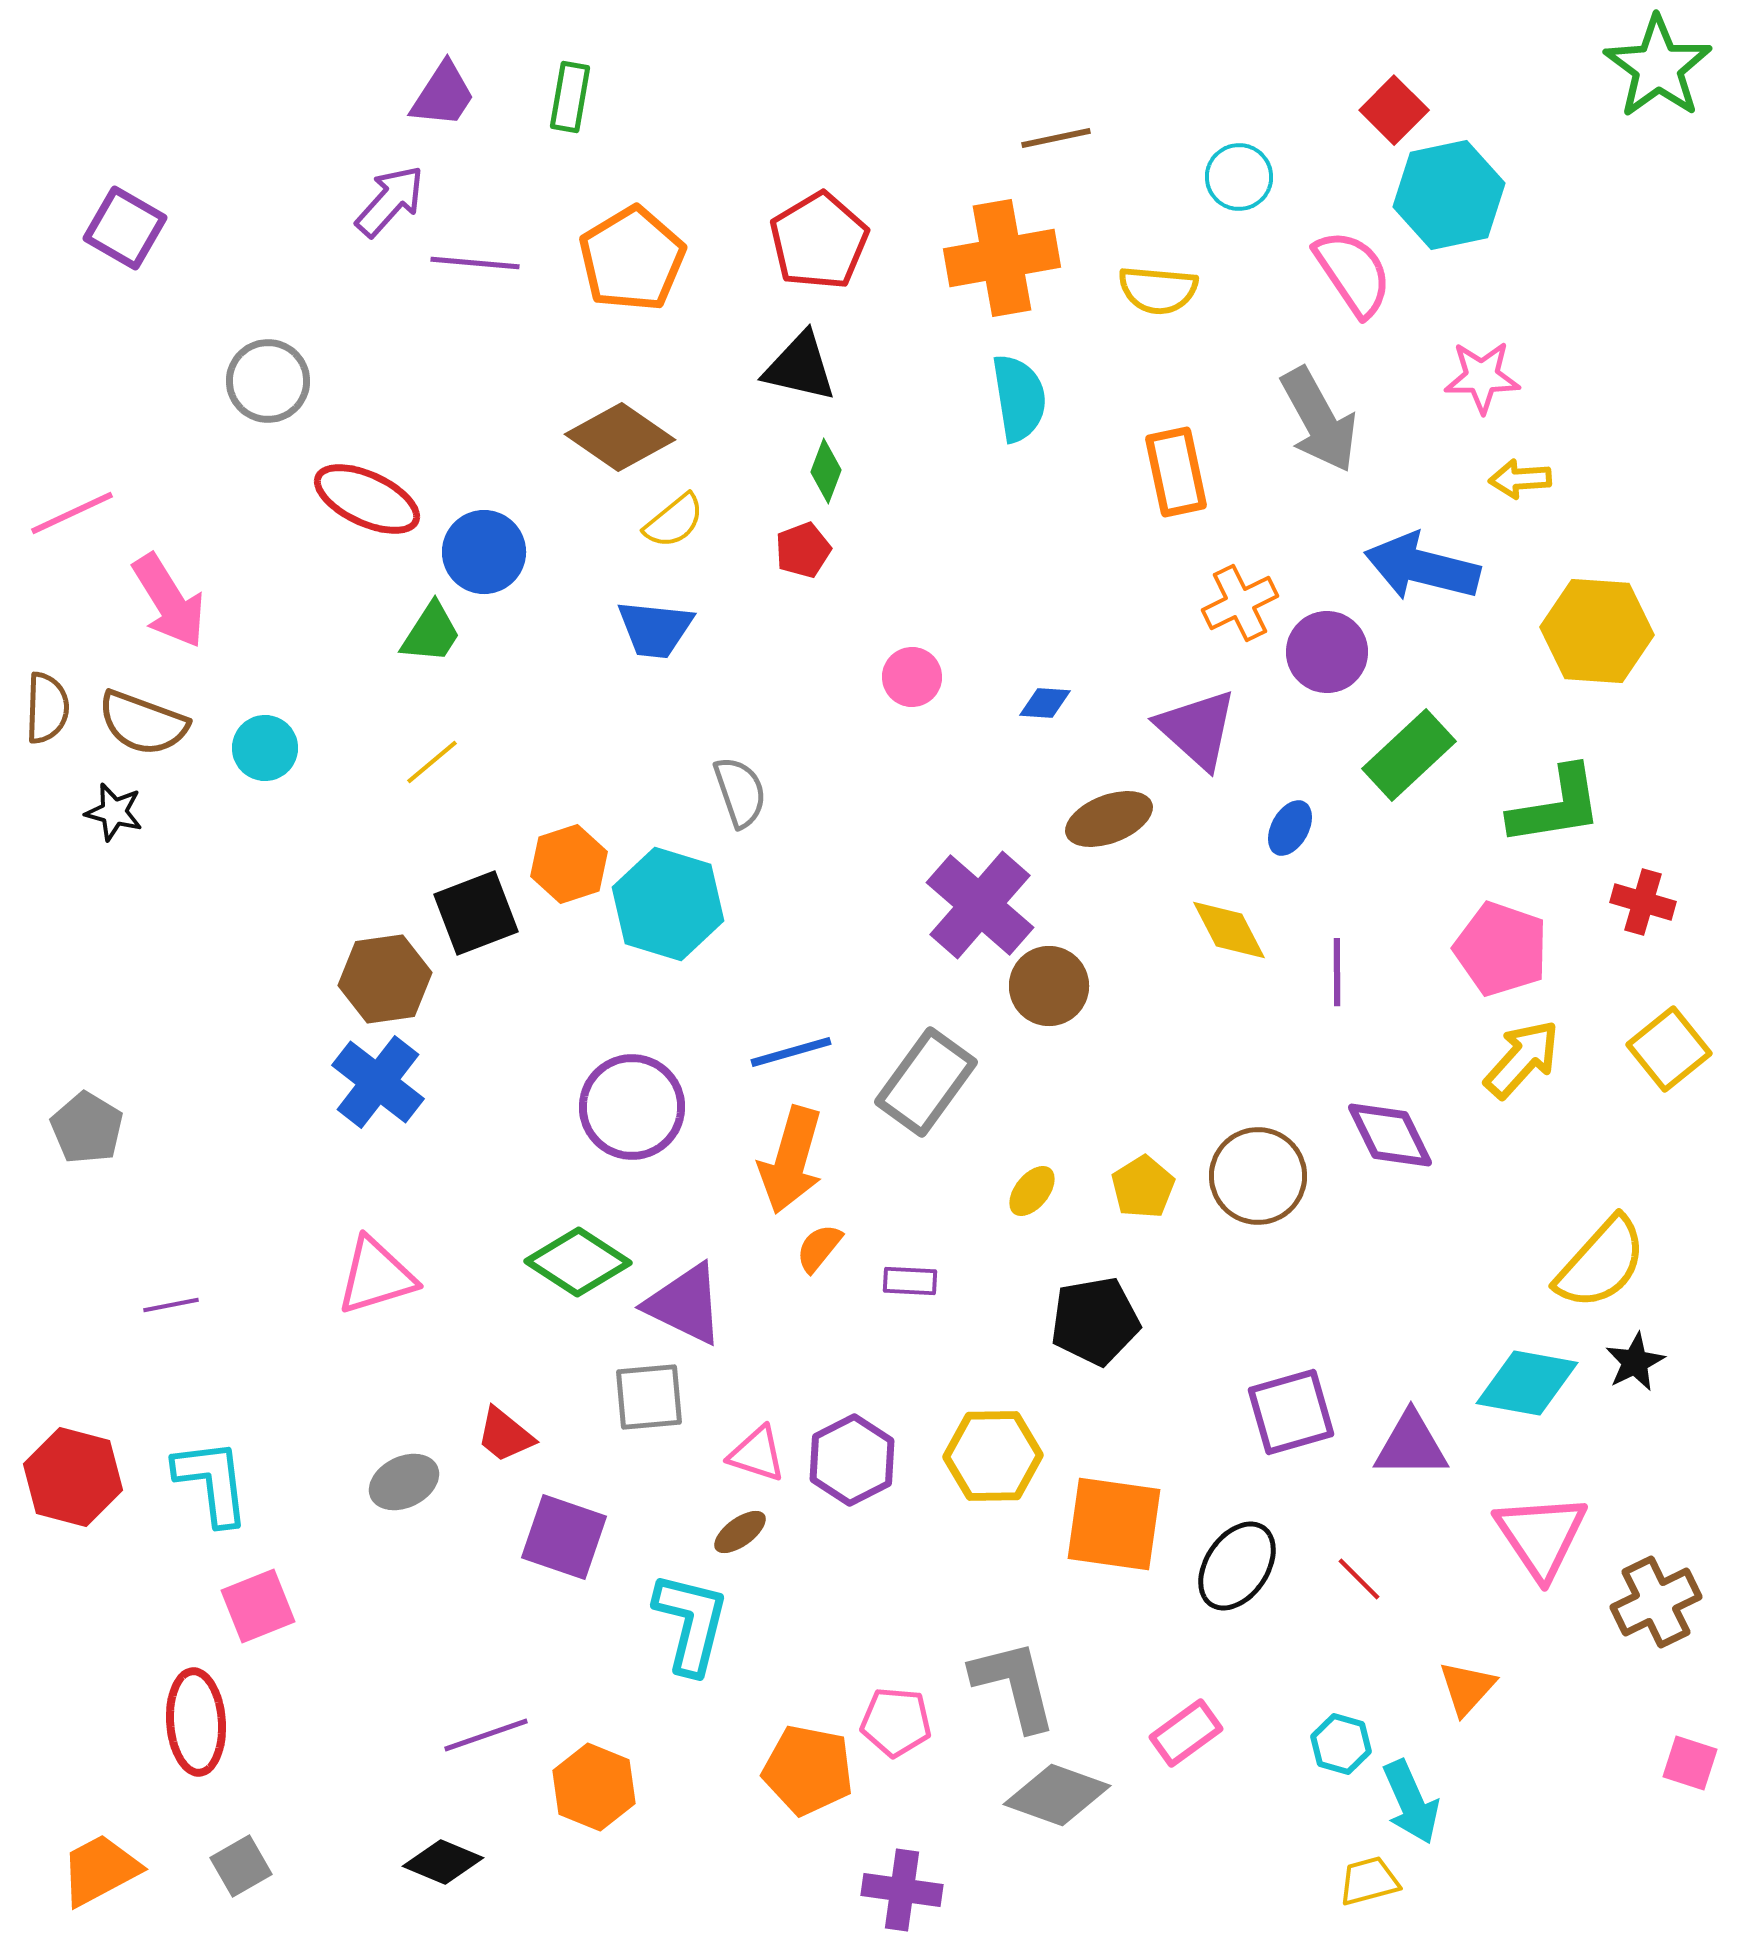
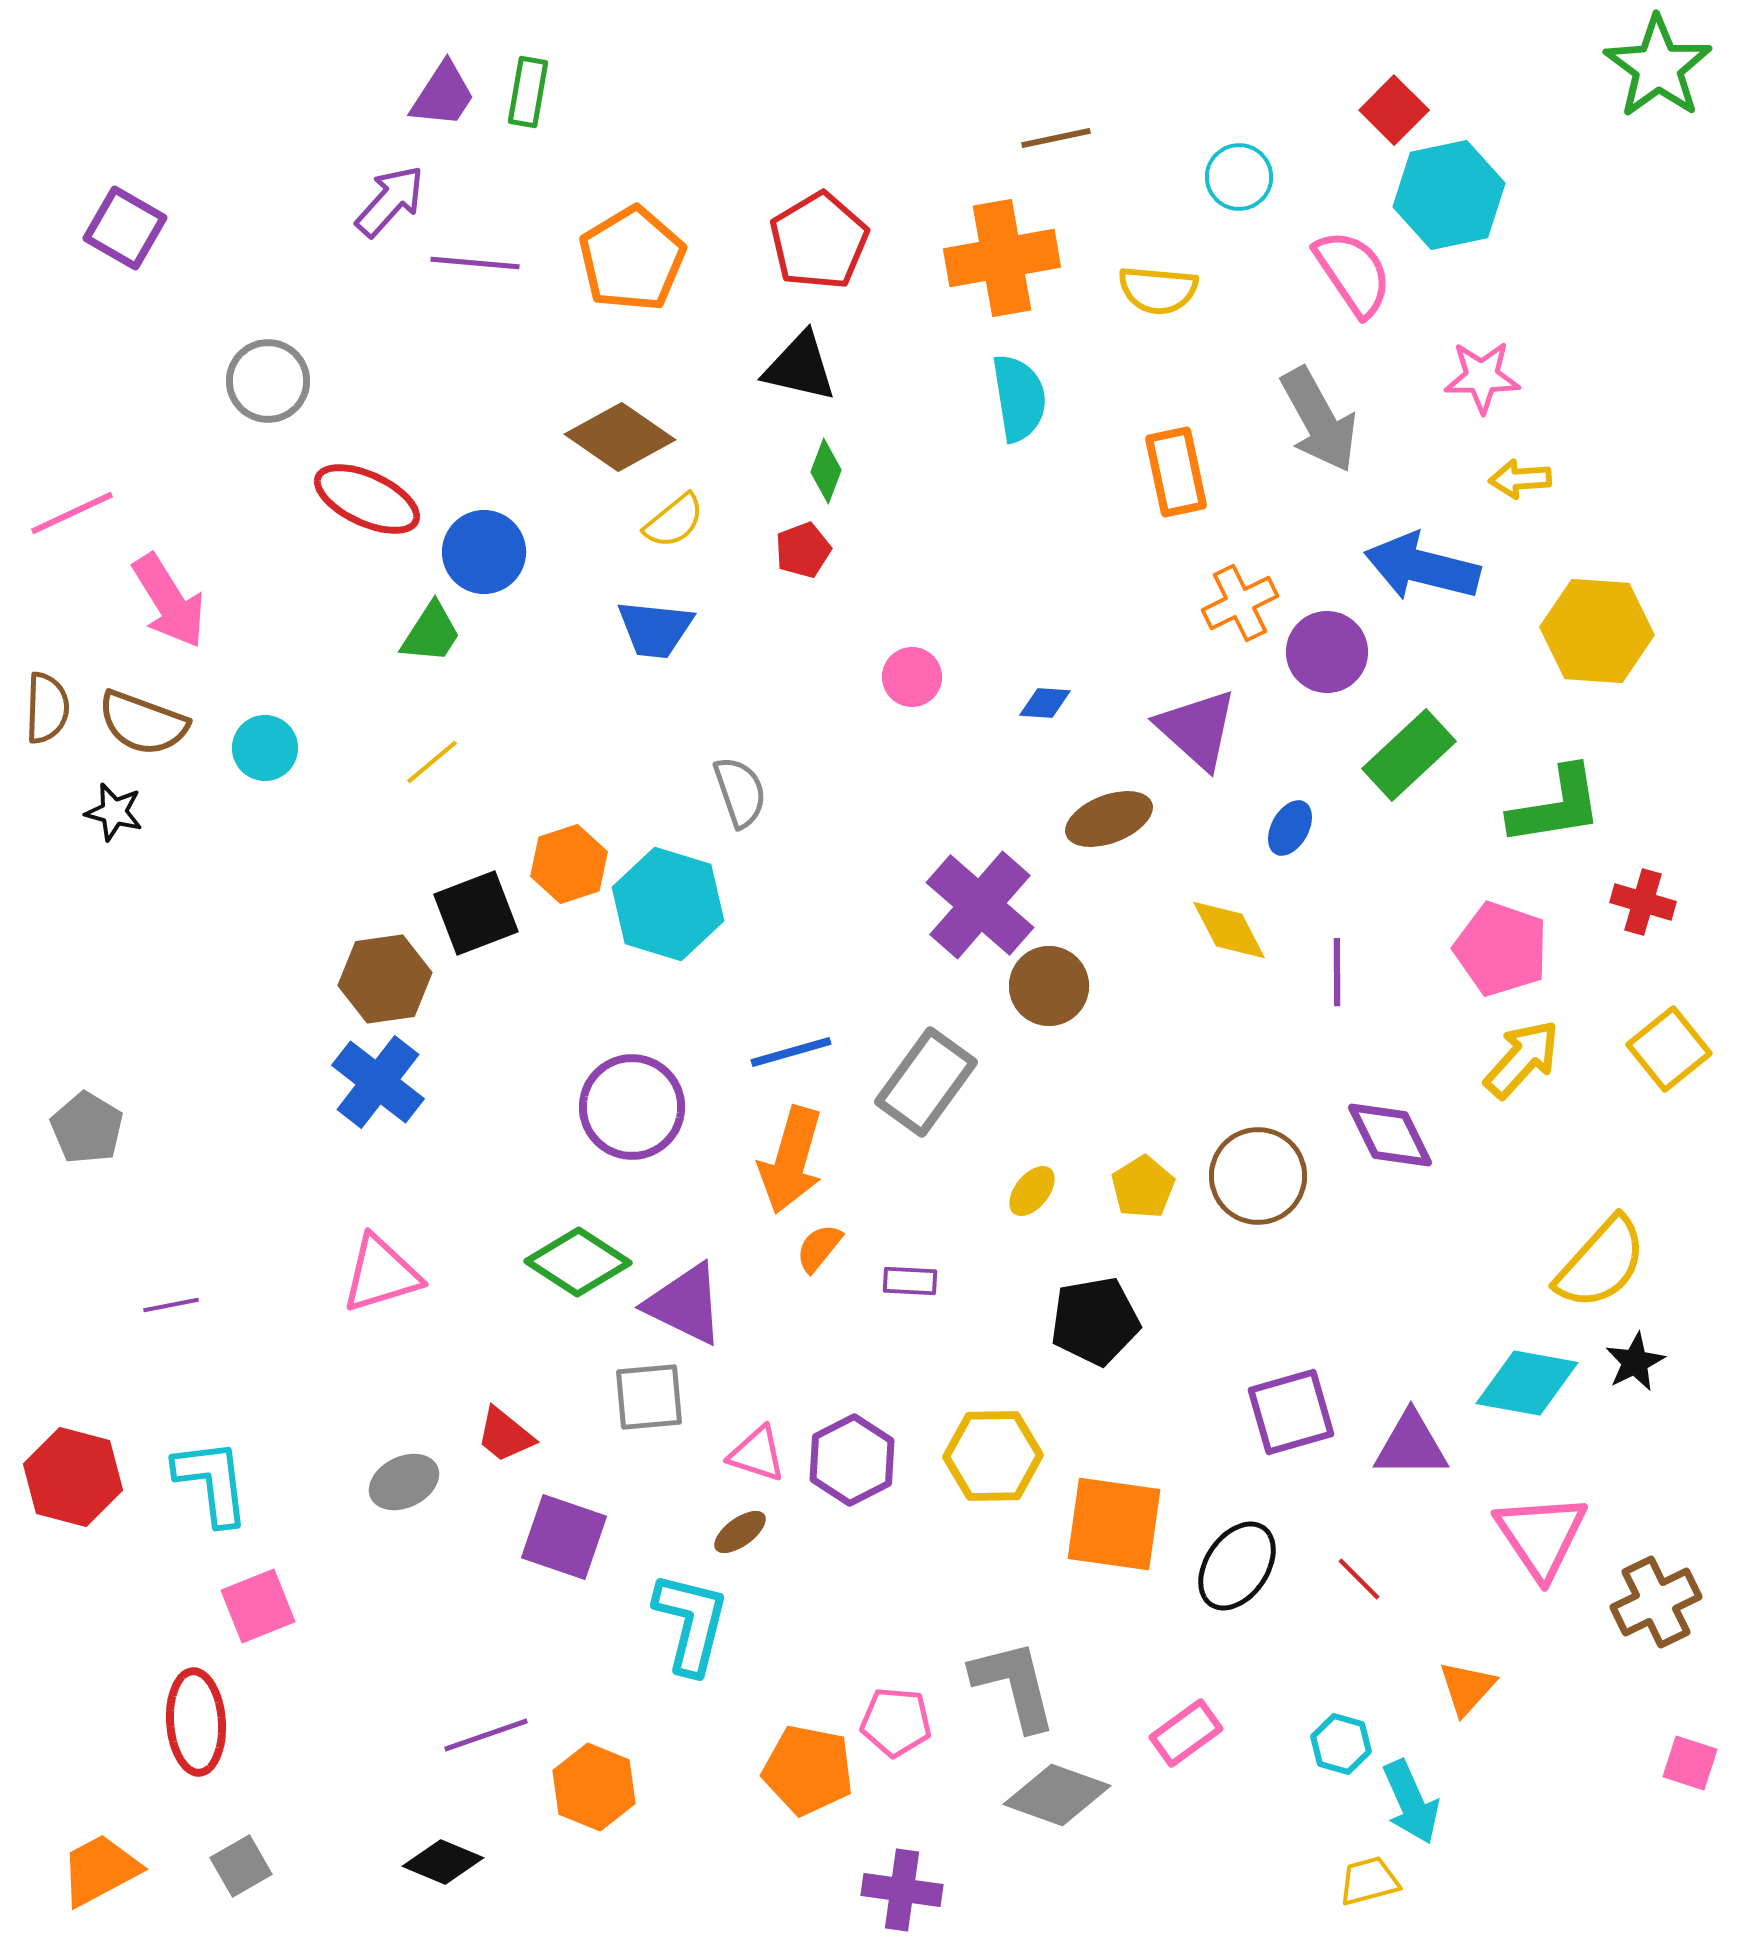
green rectangle at (570, 97): moved 42 px left, 5 px up
pink triangle at (376, 1276): moved 5 px right, 2 px up
